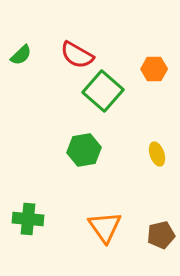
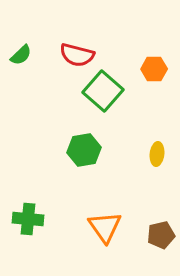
red semicircle: rotated 16 degrees counterclockwise
yellow ellipse: rotated 25 degrees clockwise
